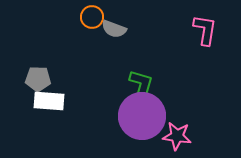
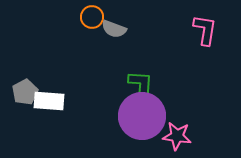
gray pentagon: moved 13 px left, 13 px down; rotated 30 degrees counterclockwise
green L-shape: rotated 12 degrees counterclockwise
